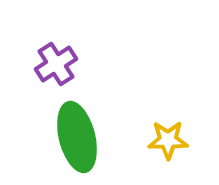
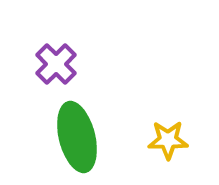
purple cross: rotated 12 degrees counterclockwise
